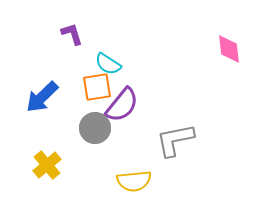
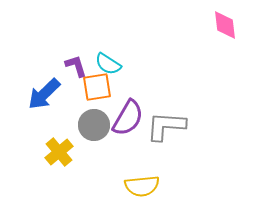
purple L-shape: moved 4 px right, 32 px down
pink diamond: moved 4 px left, 24 px up
blue arrow: moved 2 px right, 3 px up
purple semicircle: moved 6 px right, 13 px down; rotated 9 degrees counterclockwise
gray circle: moved 1 px left, 3 px up
gray L-shape: moved 9 px left, 14 px up; rotated 15 degrees clockwise
yellow cross: moved 12 px right, 13 px up
yellow semicircle: moved 8 px right, 5 px down
